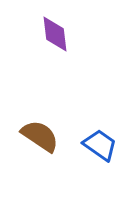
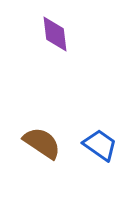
brown semicircle: moved 2 px right, 7 px down
